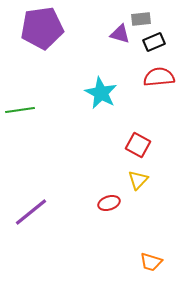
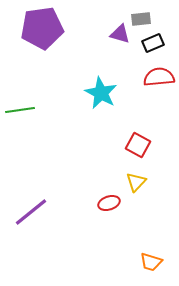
black rectangle: moved 1 px left, 1 px down
yellow triangle: moved 2 px left, 2 px down
